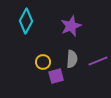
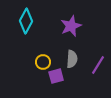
purple line: moved 4 px down; rotated 36 degrees counterclockwise
